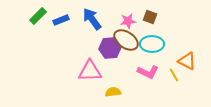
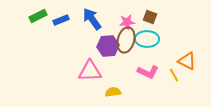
green rectangle: rotated 18 degrees clockwise
pink star: moved 1 px left, 1 px down
brown ellipse: rotated 70 degrees clockwise
cyan ellipse: moved 5 px left, 5 px up
purple hexagon: moved 2 px left, 2 px up
